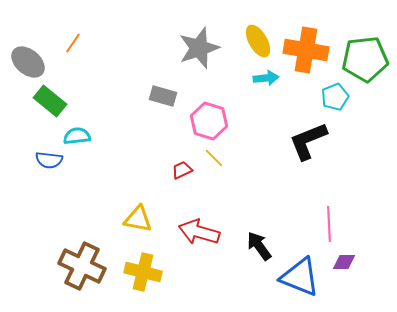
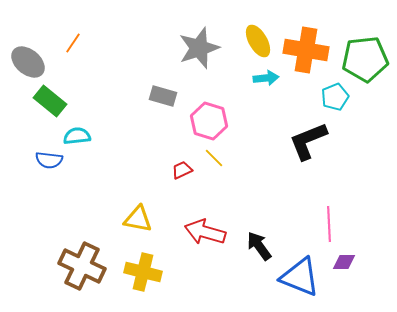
red arrow: moved 6 px right
